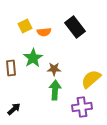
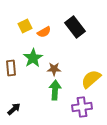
orange semicircle: rotated 24 degrees counterclockwise
